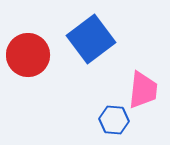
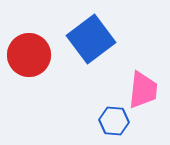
red circle: moved 1 px right
blue hexagon: moved 1 px down
